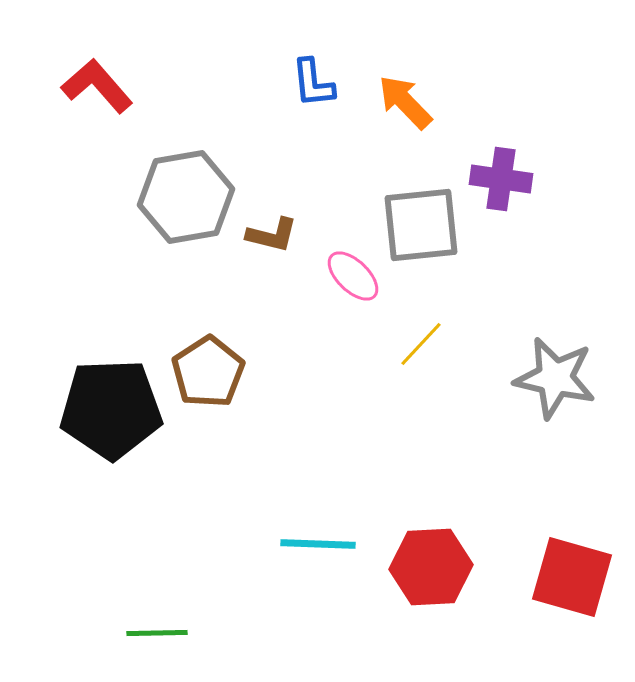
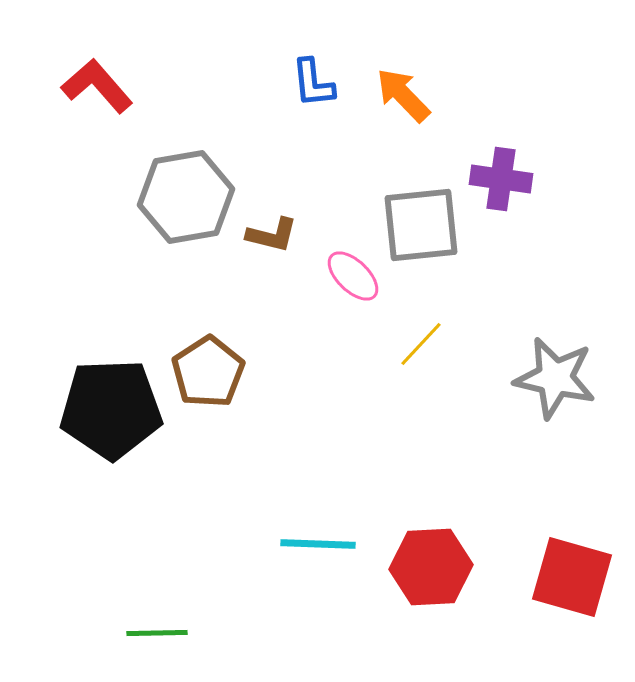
orange arrow: moved 2 px left, 7 px up
